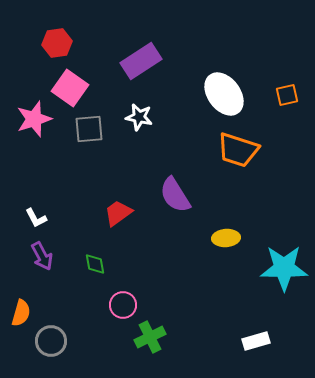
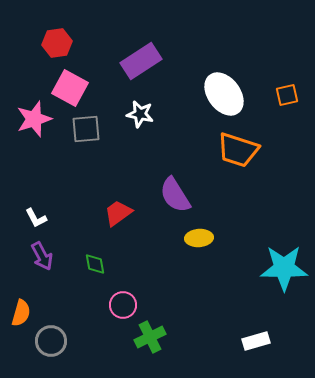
pink square: rotated 6 degrees counterclockwise
white star: moved 1 px right, 3 px up
gray square: moved 3 px left
yellow ellipse: moved 27 px left
